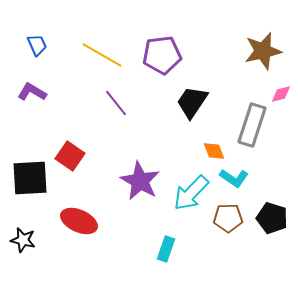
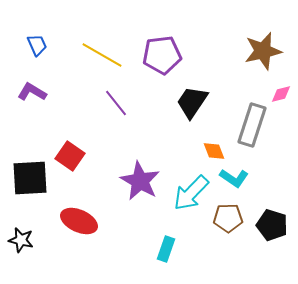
black pentagon: moved 7 px down
black star: moved 2 px left
